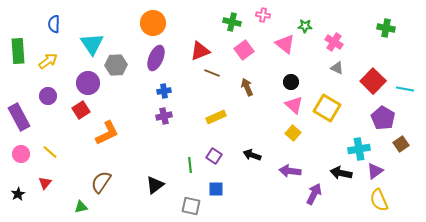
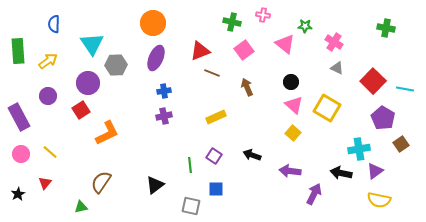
yellow semicircle at (379, 200): rotated 55 degrees counterclockwise
